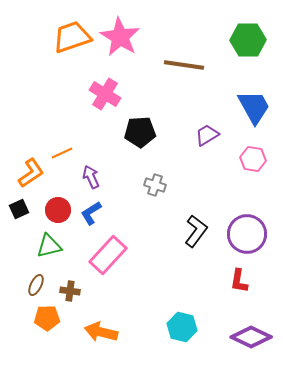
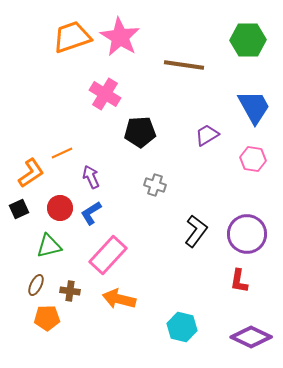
red circle: moved 2 px right, 2 px up
orange arrow: moved 18 px right, 33 px up
